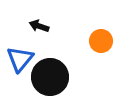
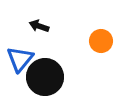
black circle: moved 5 px left
